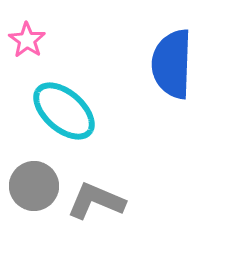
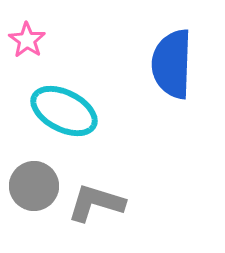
cyan ellipse: rotated 14 degrees counterclockwise
gray L-shape: moved 2 px down; rotated 6 degrees counterclockwise
